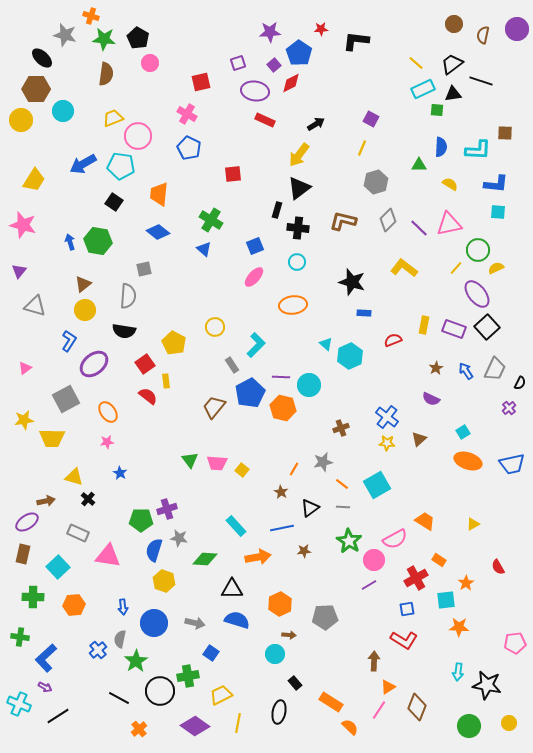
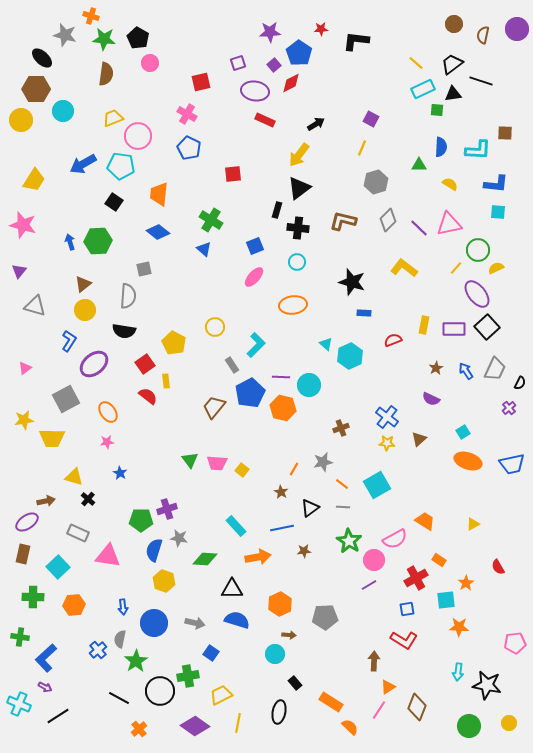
green hexagon at (98, 241): rotated 12 degrees counterclockwise
purple rectangle at (454, 329): rotated 20 degrees counterclockwise
